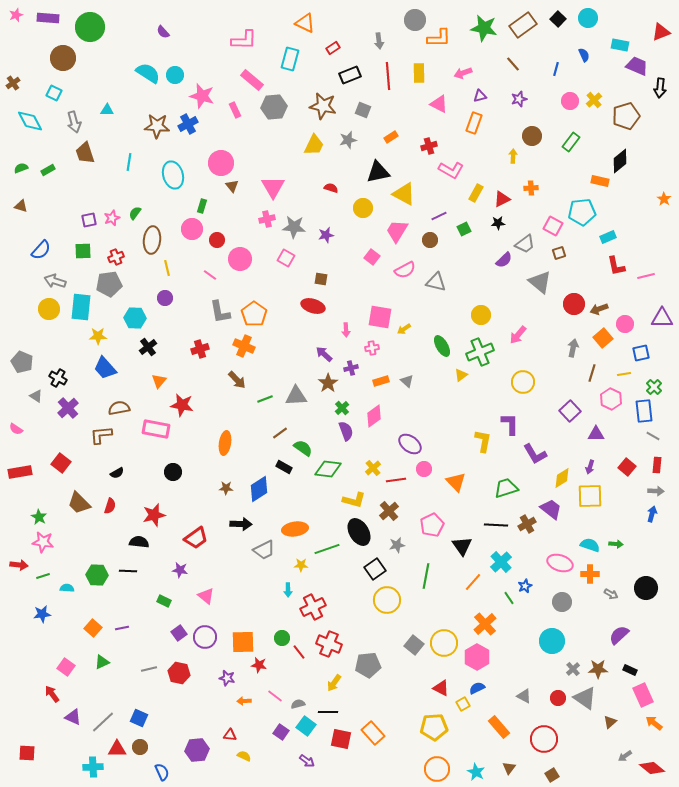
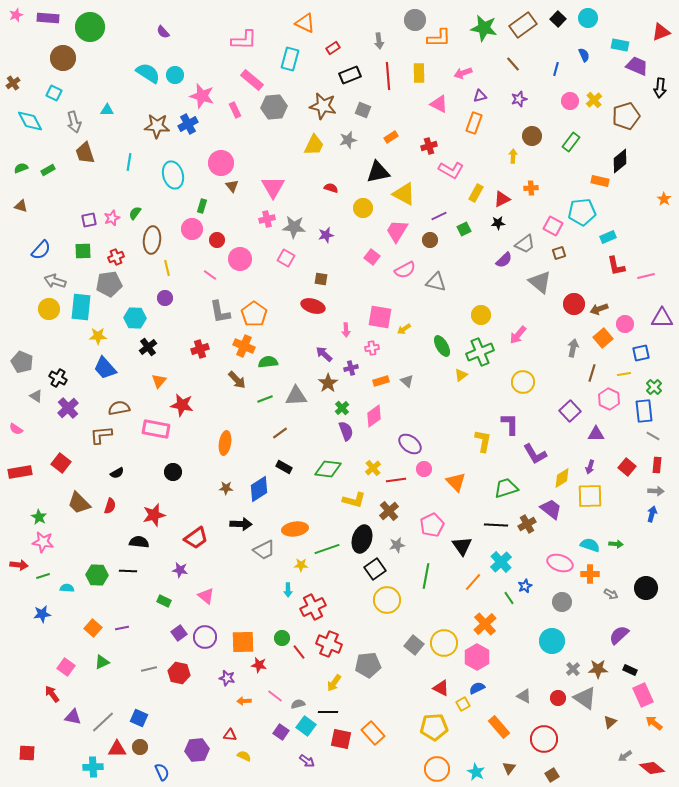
pink hexagon at (611, 399): moved 2 px left
green semicircle at (303, 448): moved 35 px left, 86 px up; rotated 42 degrees counterclockwise
black ellipse at (359, 532): moved 3 px right, 7 px down; rotated 48 degrees clockwise
purple triangle at (73, 717): rotated 12 degrees counterclockwise
